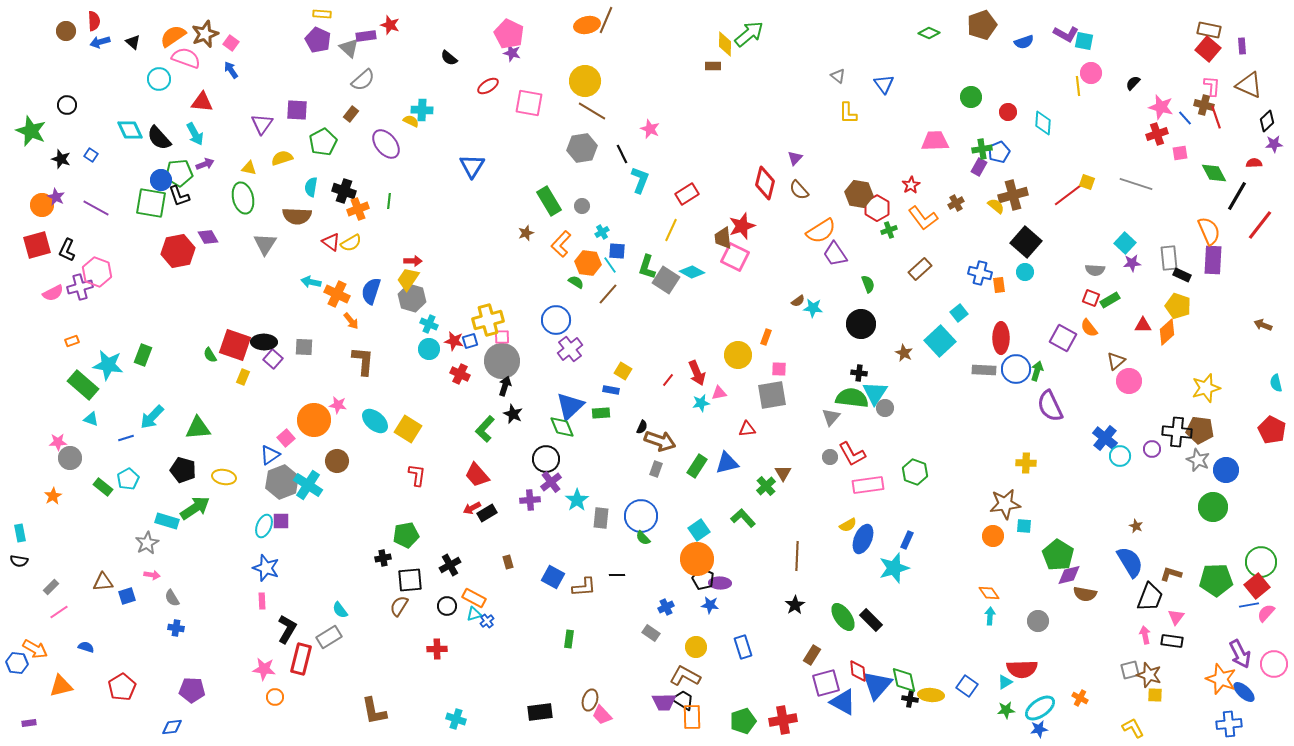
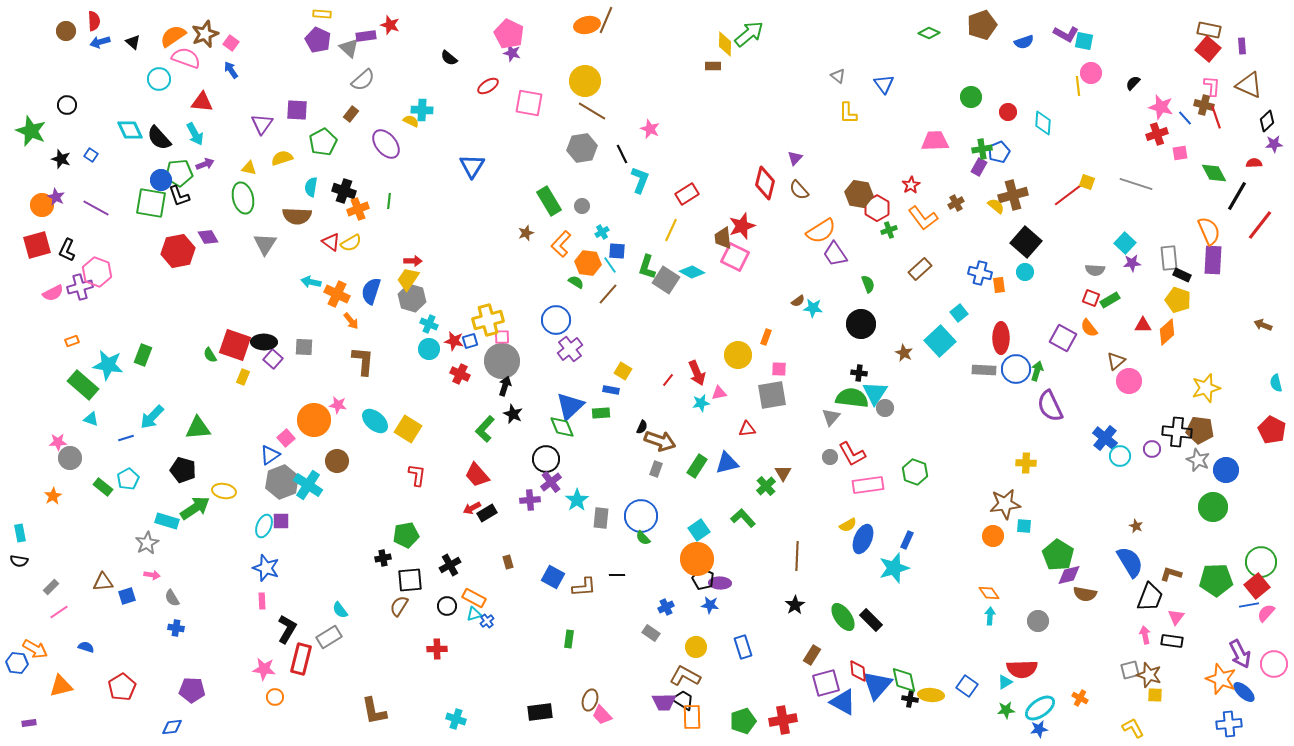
yellow pentagon at (1178, 306): moved 6 px up
yellow ellipse at (224, 477): moved 14 px down
